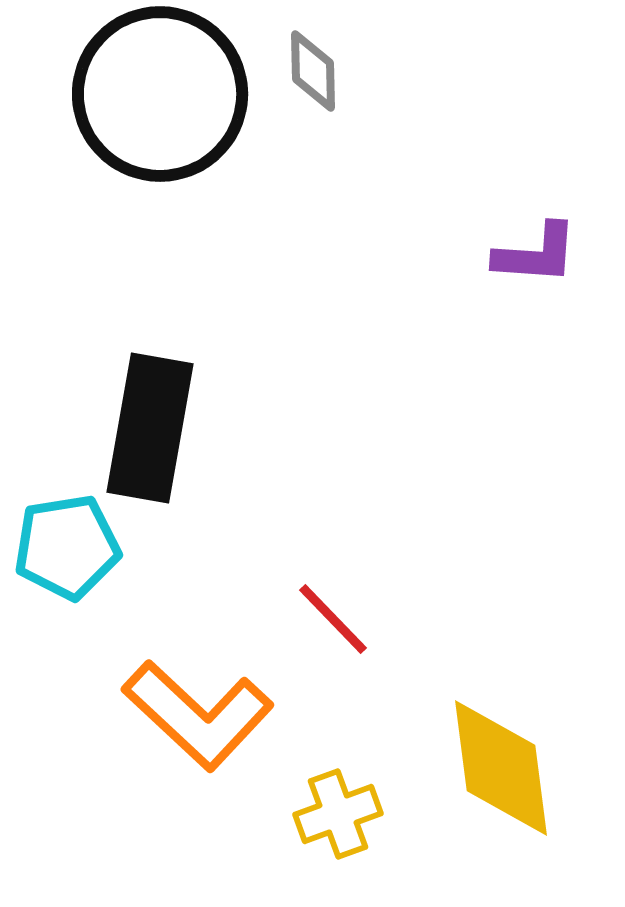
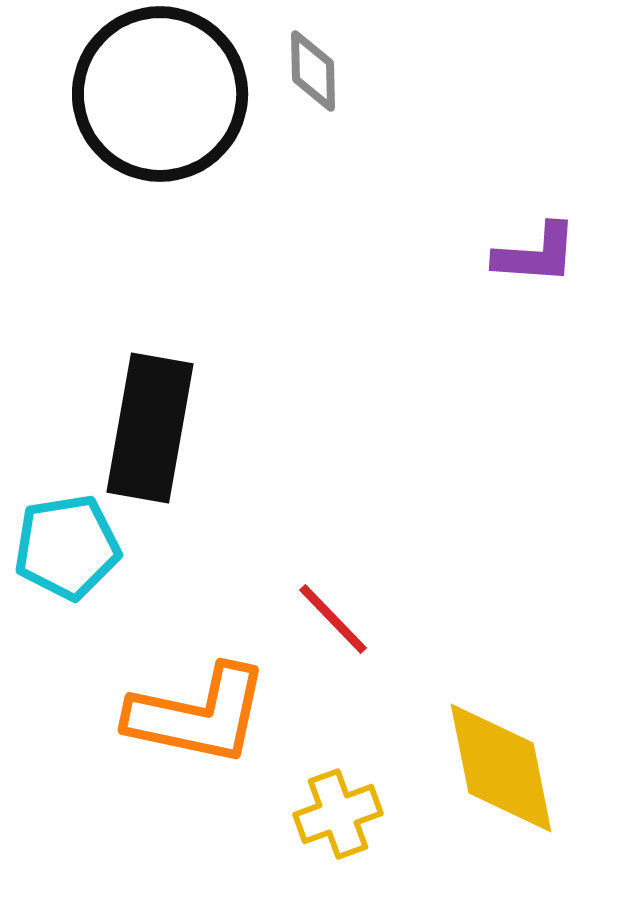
orange L-shape: rotated 31 degrees counterclockwise
yellow diamond: rotated 4 degrees counterclockwise
